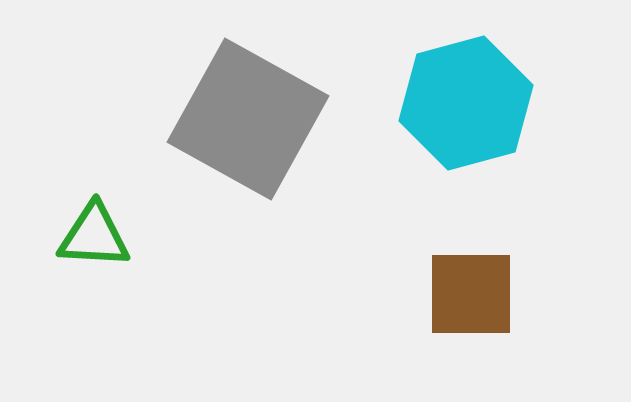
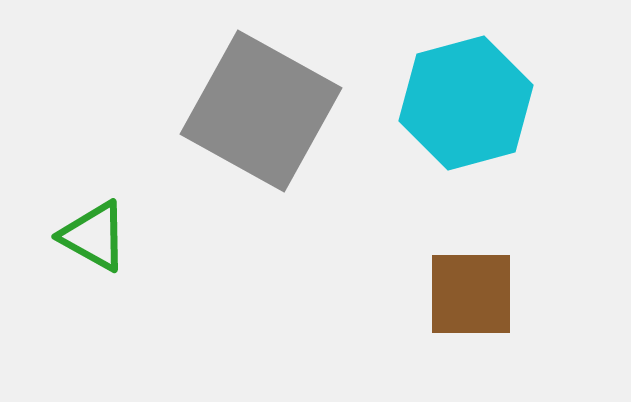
gray square: moved 13 px right, 8 px up
green triangle: rotated 26 degrees clockwise
